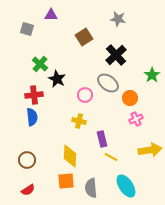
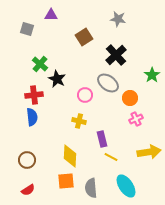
yellow arrow: moved 1 px left, 2 px down
